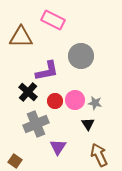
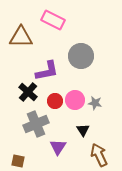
black triangle: moved 5 px left, 6 px down
brown square: moved 3 px right; rotated 24 degrees counterclockwise
